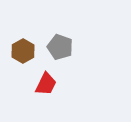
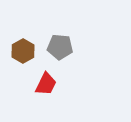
gray pentagon: rotated 15 degrees counterclockwise
